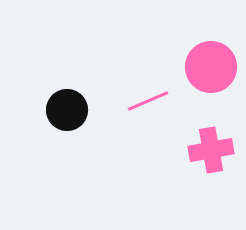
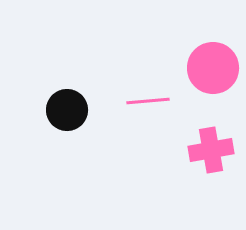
pink circle: moved 2 px right, 1 px down
pink line: rotated 18 degrees clockwise
